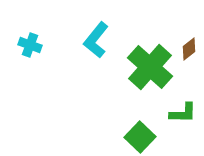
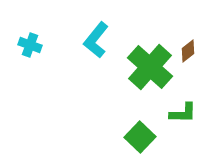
brown diamond: moved 1 px left, 2 px down
